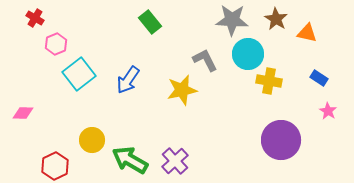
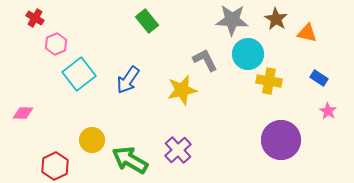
green rectangle: moved 3 px left, 1 px up
purple cross: moved 3 px right, 11 px up
